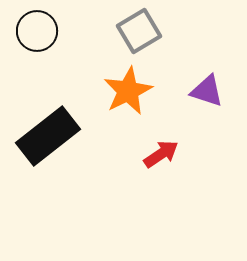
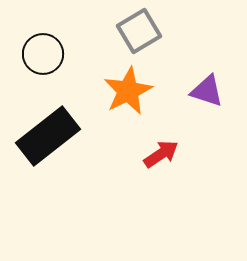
black circle: moved 6 px right, 23 px down
